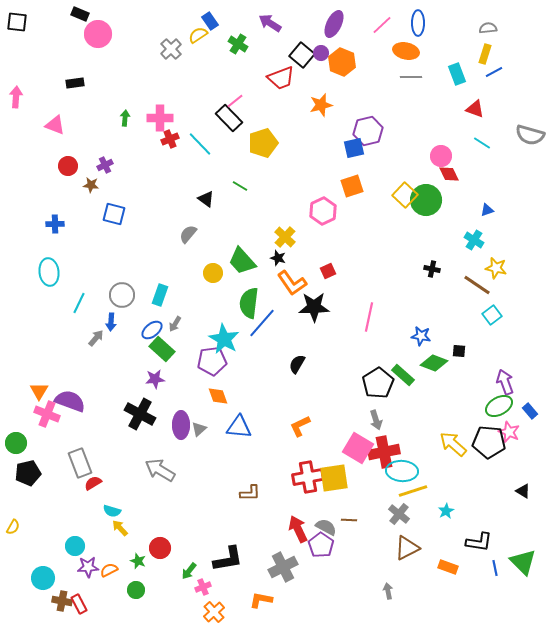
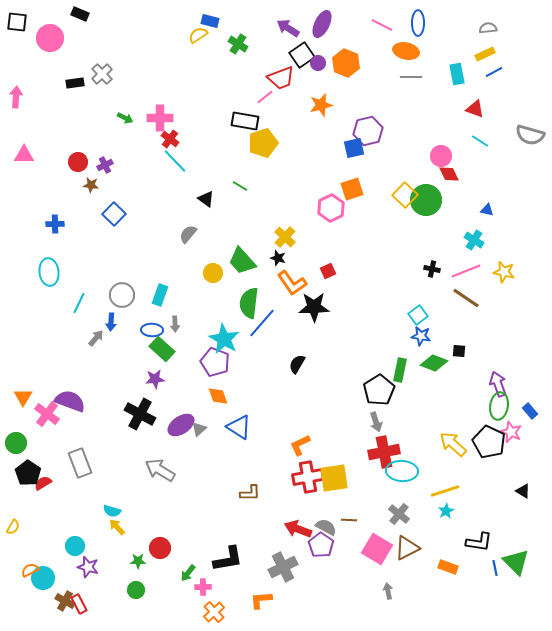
blue rectangle at (210, 21): rotated 42 degrees counterclockwise
purple arrow at (270, 23): moved 18 px right, 5 px down
purple ellipse at (334, 24): moved 12 px left
pink line at (382, 25): rotated 70 degrees clockwise
pink circle at (98, 34): moved 48 px left, 4 px down
gray cross at (171, 49): moved 69 px left, 25 px down
purple circle at (321, 53): moved 3 px left, 10 px down
yellow rectangle at (485, 54): rotated 48 degrees clockwise
black square at (302, 55): rotated 15 degrees clockwise
orange hexagon at (342, 62): moved 4 px right, 1 px down
cyan rectangle at (457, 74): rotated 10 degrees clockwise
pink line at (235, 101): moved 30 px right, 4 px up
green arrow at (125, 118): rotated 112 degrees clockwise
black rectangle at (229, 118): moved 16 px right, 3 px down; rotated 36 degrees counterclockwise
pink triangle at (55, 125): moved 31 px left, 30 px down; rotated 20 degrees counterclockwise
red cross at (170, 139): rotated 30 degrees counterclockwise
cyan line at (482, 143): moved 2 px left, 2 px up
cyan line at (200, 144): moved 25 px left, 17 px down
red circle at (68, 166): moved 10 px right, 4 px up
orange square at (352, 186): moved 3 px down
blue triangle at (487, 210): rotated 32 degrees clockwise
pink hexagon at (323, 211): moved 8 px right, 3 px up
blue square at (114, 214): rotated 30 degrees clockwise
yellow star at (496, 268): moved 8 px right, 4 px down
brown line at (477, 285): moved 11 px left, 13 px down
cyan square at (492, 315): moved 74 px left
pink line at (369, 317): moved 97 px right, 46 px up; rotated 56 degrees clockwise
gray arrow at (175, 324): rotated 35 degrees counterclockwise
blue ellipse at (152, 330): rotated 40 degrees clockwise
purple pentagon at (212, 361): moved 3 px right, 1 px down; rotated 28 degrees clockwise
green rectangle at (403, 375): moved 3 px left, 5 px up; rotated 60 degrees clockwise
purple arrow at (505, 382): moved 7 px left, 2 px down
black pentagon at (378, 383): moved 1 px right, 7 px down
orange triangle at (39, 391): moved 16 px left, 6 px down
green ellipse at (499, 406): rotated 52 degrees counterclockwise
pink cross at (47, 414): rotated 15 degrees clockwise
gray arrow at (376, 420): moved 2 px down
purple ellipse at (181, 425): rotated 56 degrees clockwise
orange L-shape at (300, 426): moved 19 px down
blue triangle at (239, 427): rotated 28 degrees clockwise
pink star at (509, 432): moved 2 px right
black pentagon at (489, 442): rotated 20 degrees clockwise
pink square at (358, 448): moved 19 px right, 101 px down
black pentagon at (28, 473): rotated 25 degrees counterclockwise
red semicircle at (93, 483): moved 50 px left
yellow line at (413, 491): moved 32 px right
yellow arrow at (120, 528): moved 3 px left, 1 px up
red arrow at (298, 529): rotated 44 degrees counterclockwise
green star at (138, 561): rotated 21 degrees counterclockwise
green triangle at (523, 562): moved 7 px left
purple star at (88, 567): rotated 20 degrees clockwise
orange semicircle at (109, 570): moved 79 px left
green arrow at (189, 571): moved 1 px left, 2 px down
pink cross at (203, 587): rotated 21 degrees clockwise
orange L-shape at (261, 600): rotated 15 degrees counterclockwise
brown cross at (62, 601): moved 3 px right; rotated 18 degrees clockwise
